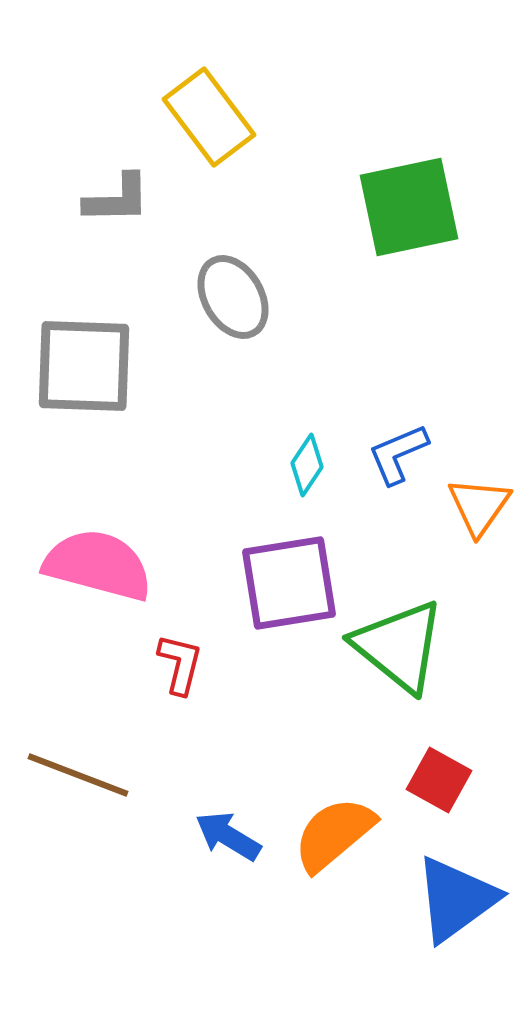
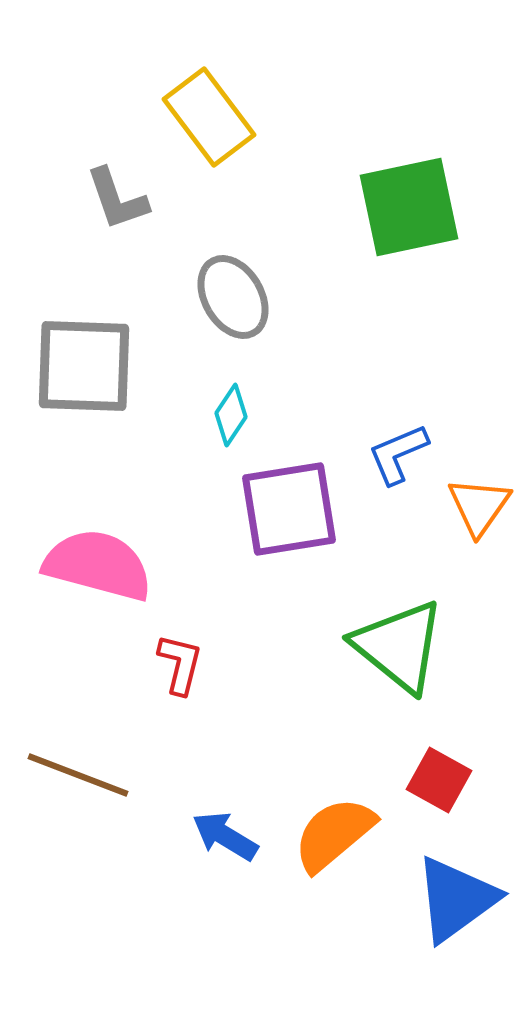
gray L-shape: rotated 72 degrees clockwise
cyan diamond: moved 76 px left, 50 px up
purple square: moved 74 px up
blue arrow: moved 3 px left
